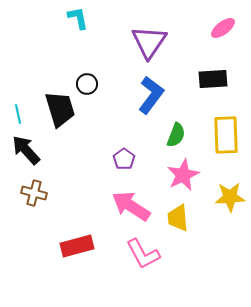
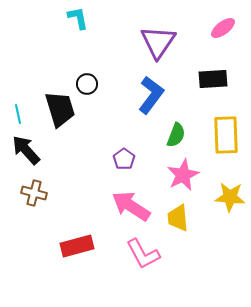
purple triangle: moved 9 px right
yellow star: rotated 8 degrees clockwise
